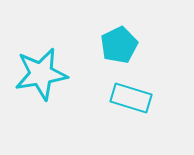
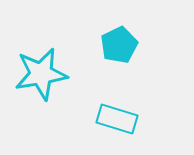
cyan rectangle: moved 14 px left, 21 px down
